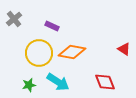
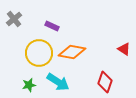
red diamond: rotated 40 degrees clockwise
